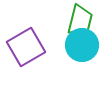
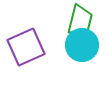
purple square: rotated 6 degrees clockwise
